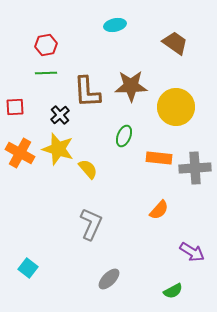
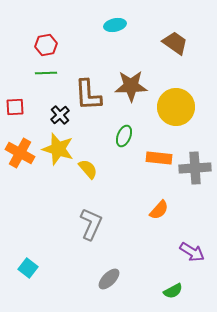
brown L-shape: moved 1 px right, 3 px down
